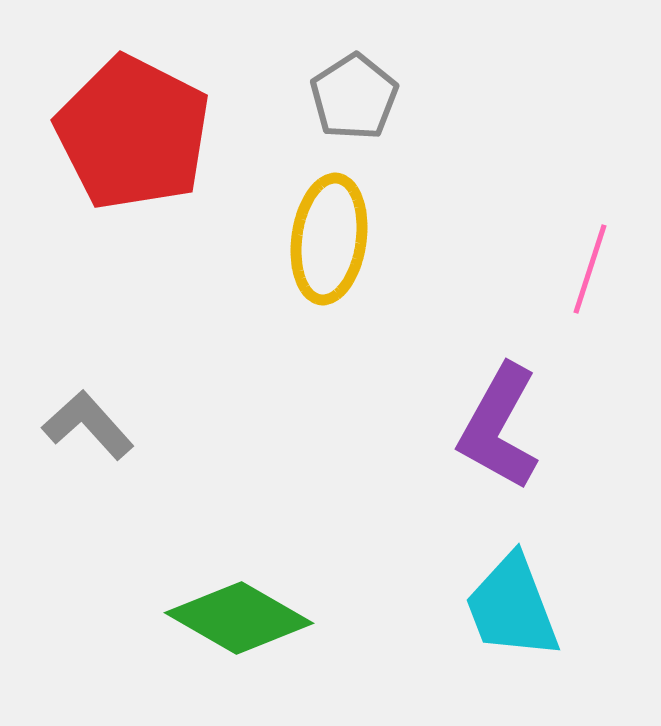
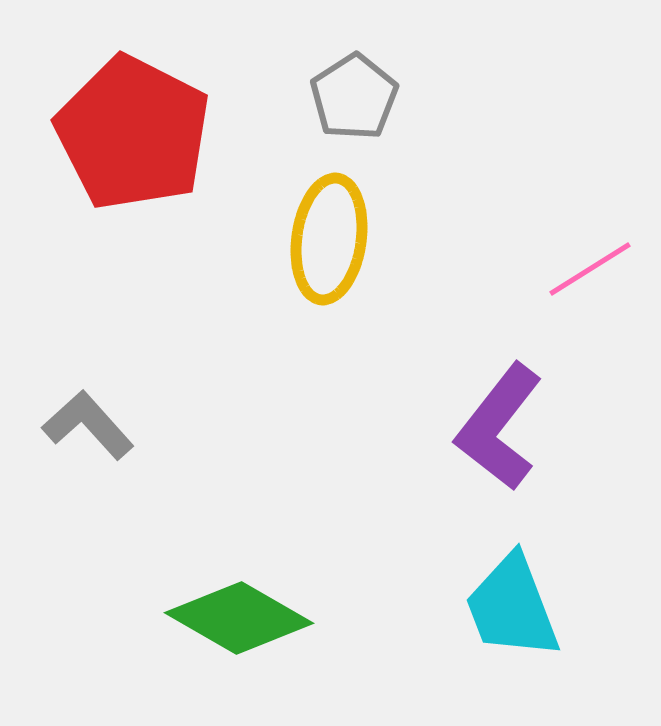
pink line: rotated 40 degrees clockwise
purple L-shape: rotated 9 degrees clockwise
